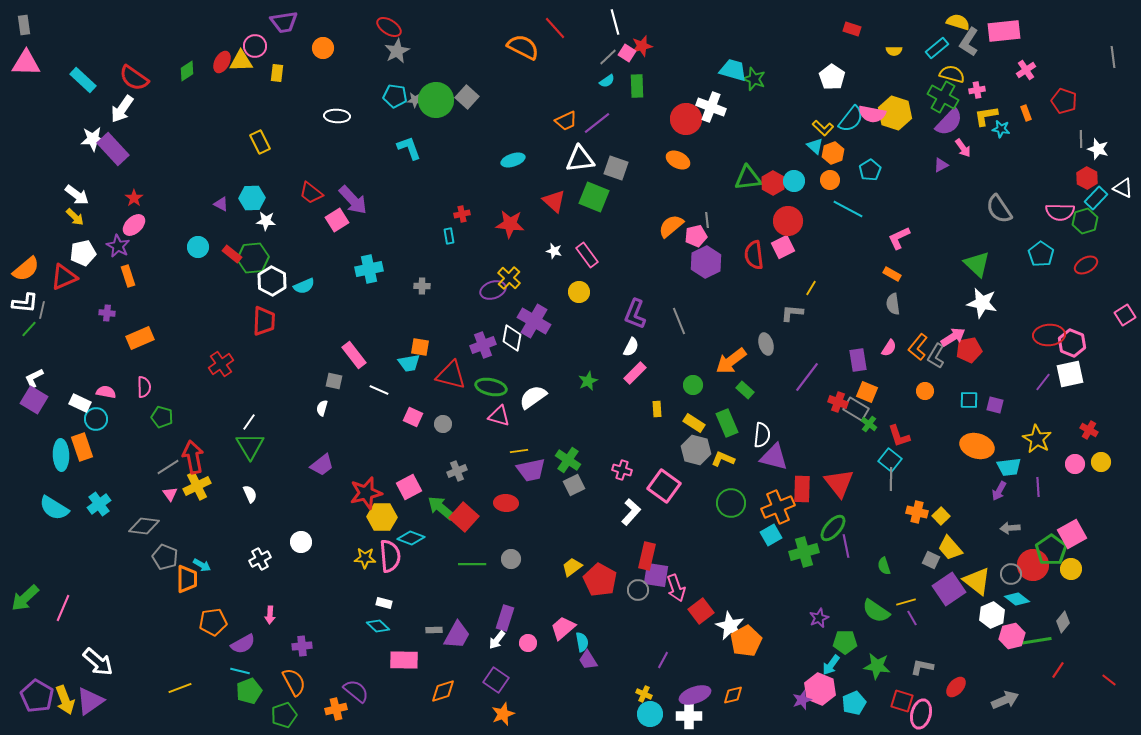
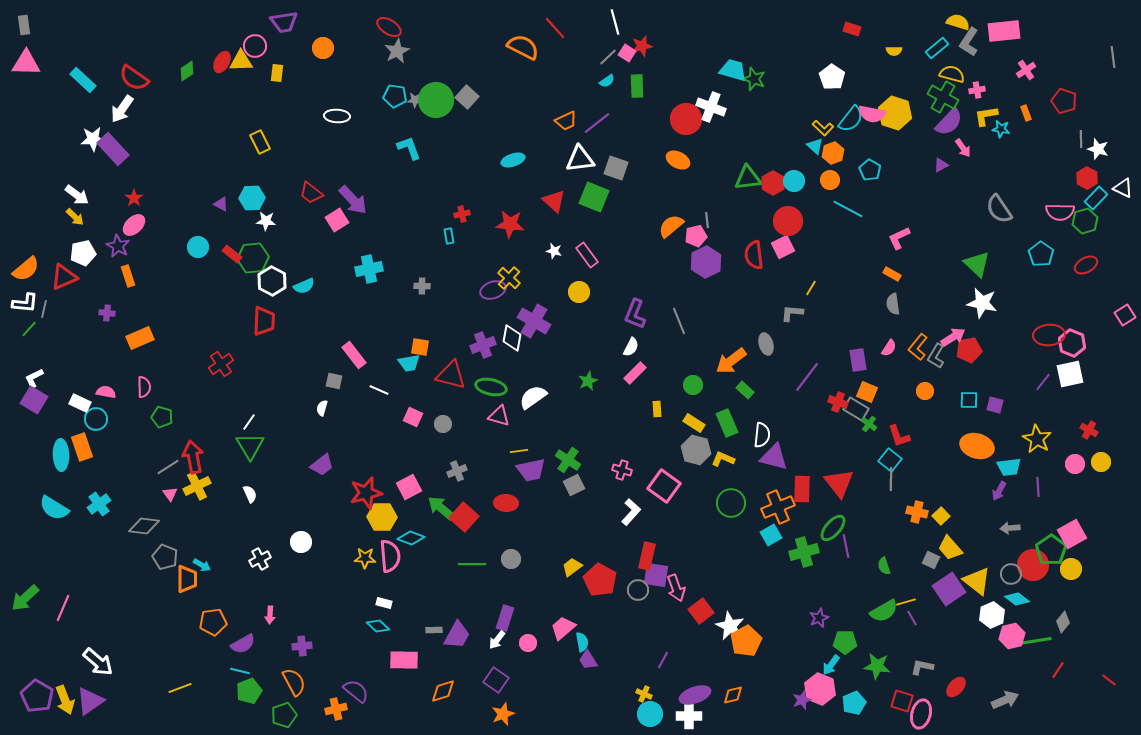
cyan pentagon at (870, 170): rotated 10 degrees counterclockwise
gray line at (42, 310): moved 2 px right, 1 px up
green semicircle at (876, 611): moved 8 px right; rotated 64 degrees counterclockwise
